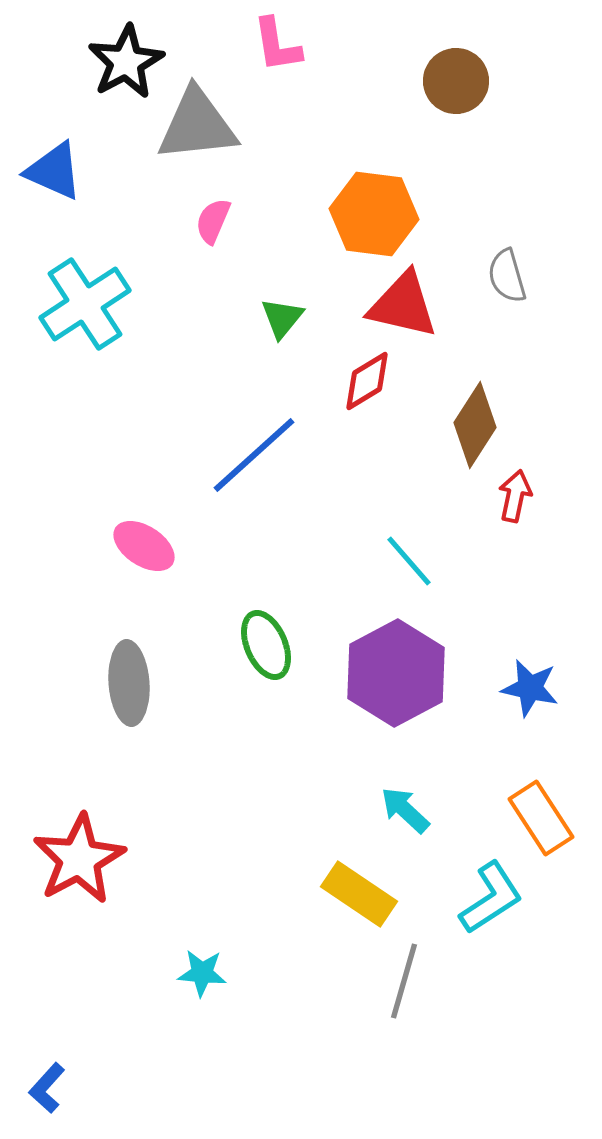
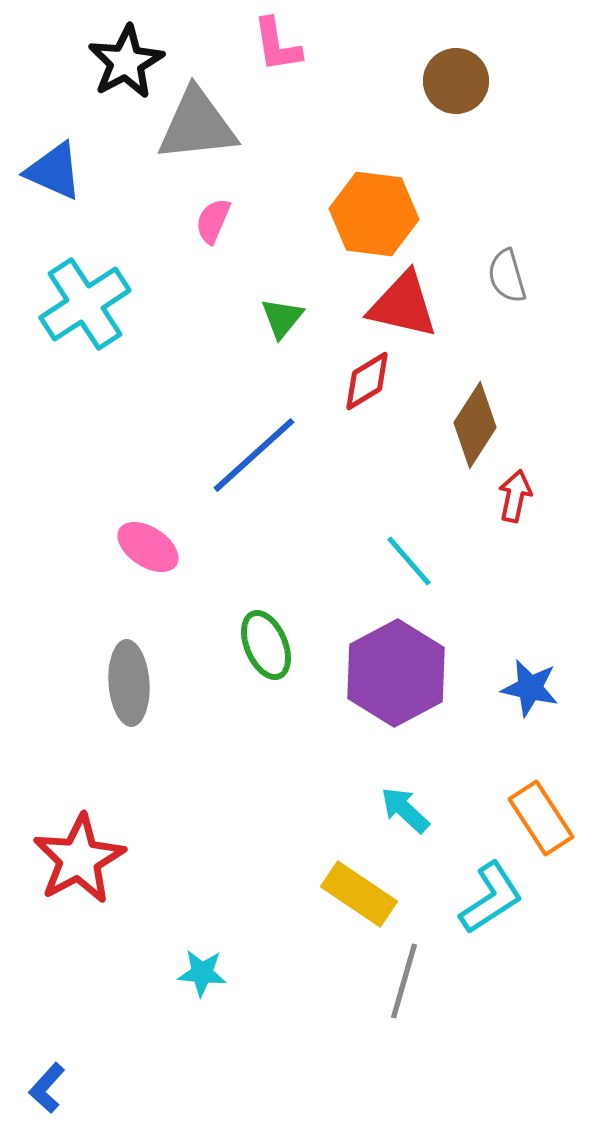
pink ellipse: moved 4 px right, 1 px down
